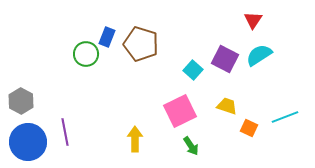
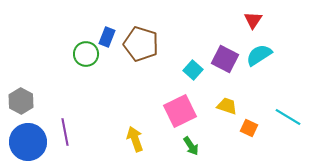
cyan line: moved 3 px right; rotated 52 degrees clockwise
yellow arrow: rotated 20 degrees counterclockwise
